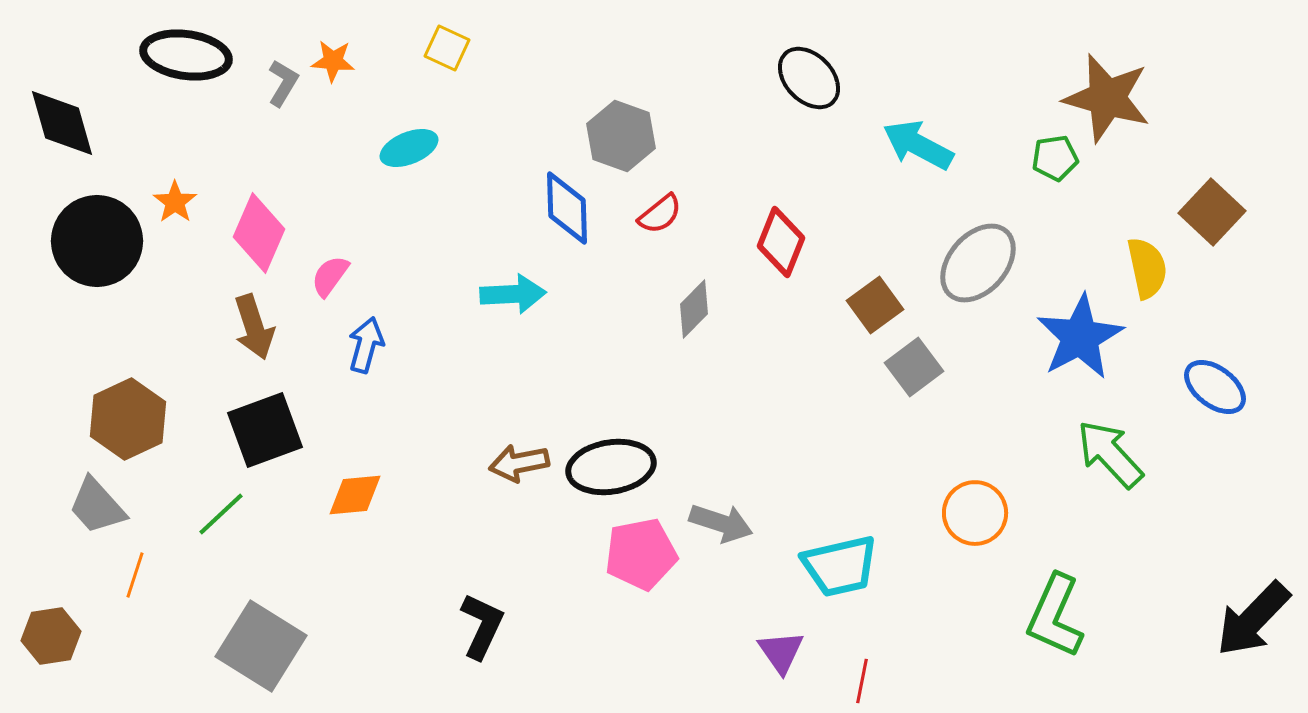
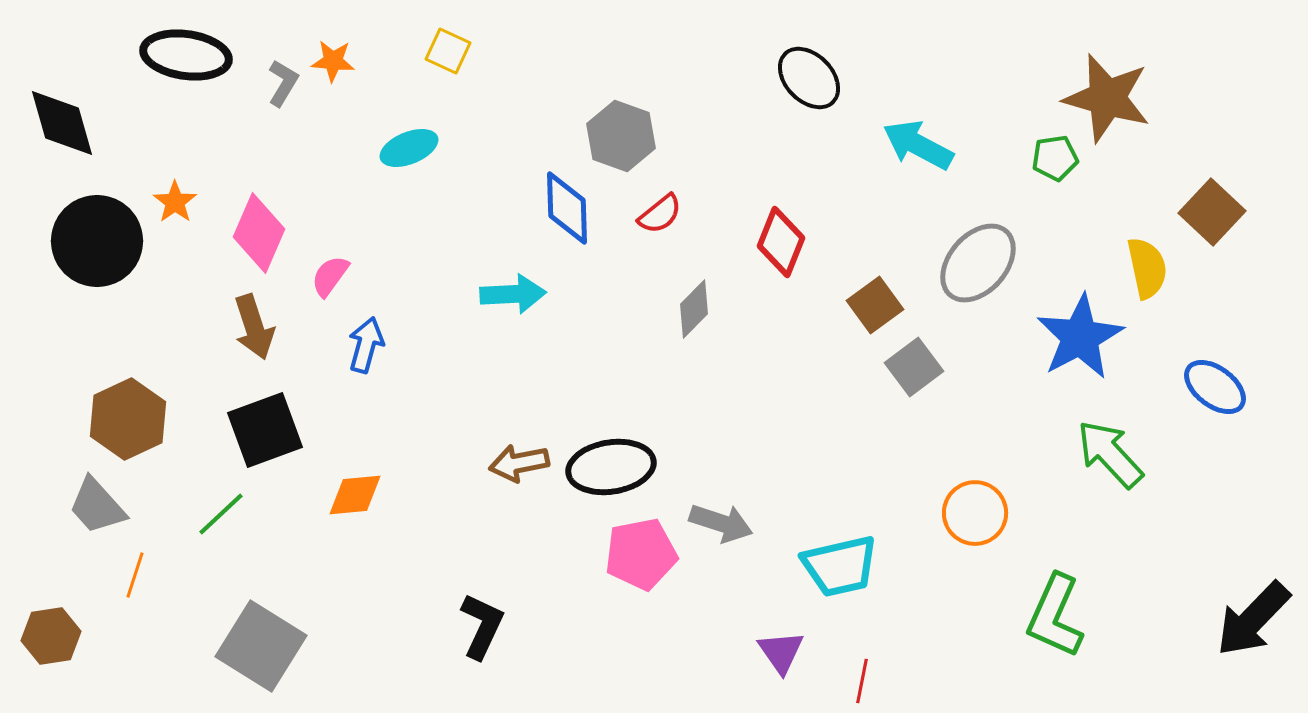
yellow square at (447, 48): moved 1 px right, 3 px down
